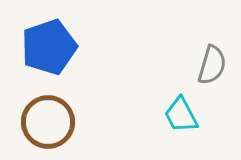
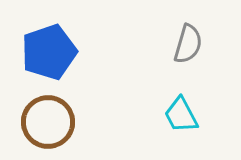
blue pentagon: moved 5 px down
gray semicircle: moved 24 px left, 21 px up
